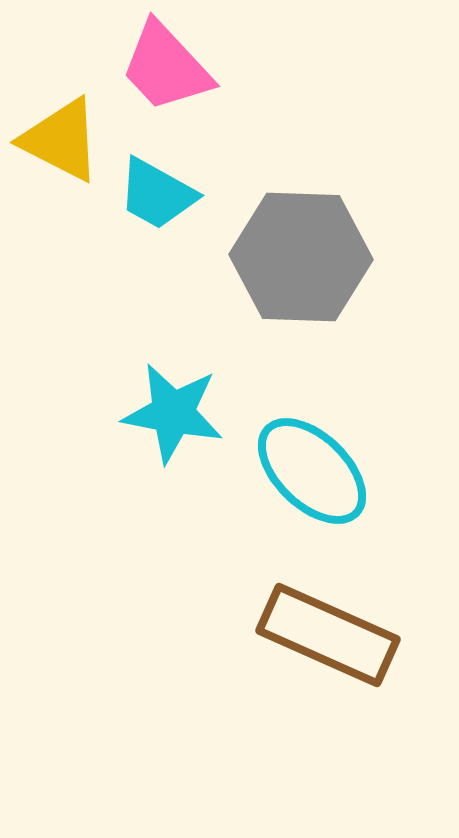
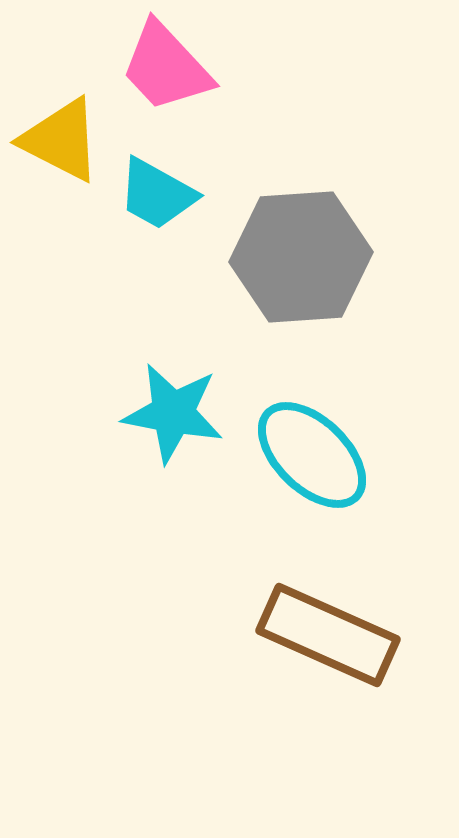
gray hexagon: rotated 6 degrees counterclockwise
cyan ellipse: moved 16 px up
